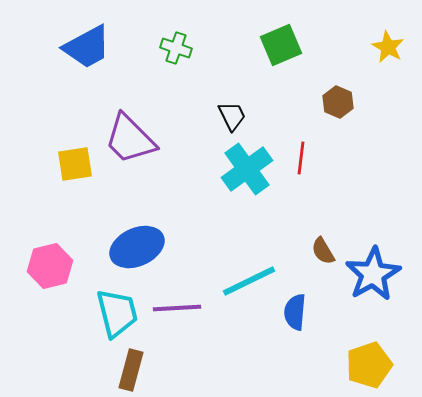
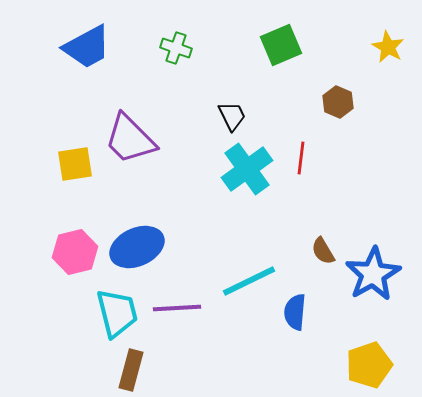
pink hexagon: moved 25 px right, 14 px up
